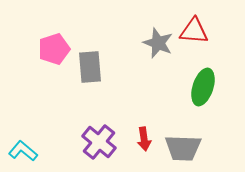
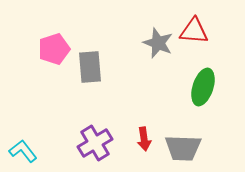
purple cross: moved 4 px left, 1 px down; rotated 20 degrees clockwise
cyan L-shape: rotated 12 degrees clockwise
